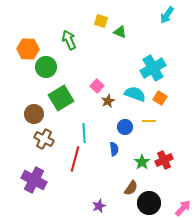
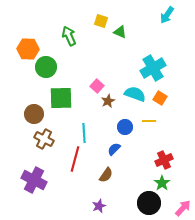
green arrow: moved 4 px up
green square: rotated 30 degrees clockwise
blue semicircle: rotated 128 degrees counterclockwise
green star: moved 20 px right, 21 px down
brown semicircle: moved 25 px left, 13 px up
